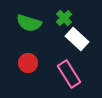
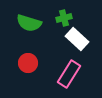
green cross: rotated 28 degrees clockwise
pink rectangle: rotated 64 degrees clockwise
